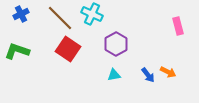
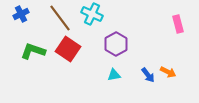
brown line: rotated 8 degrees clockwise
pink rectangle: moved 2 px up
green L-shape: moved 16 px right
